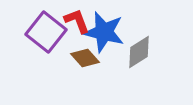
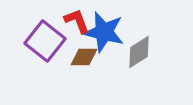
purple square: moved 1 px left, 9 px down
brown diamond: moved 1 px left, 1 px up; rotated 48 degrees counterclockwise
